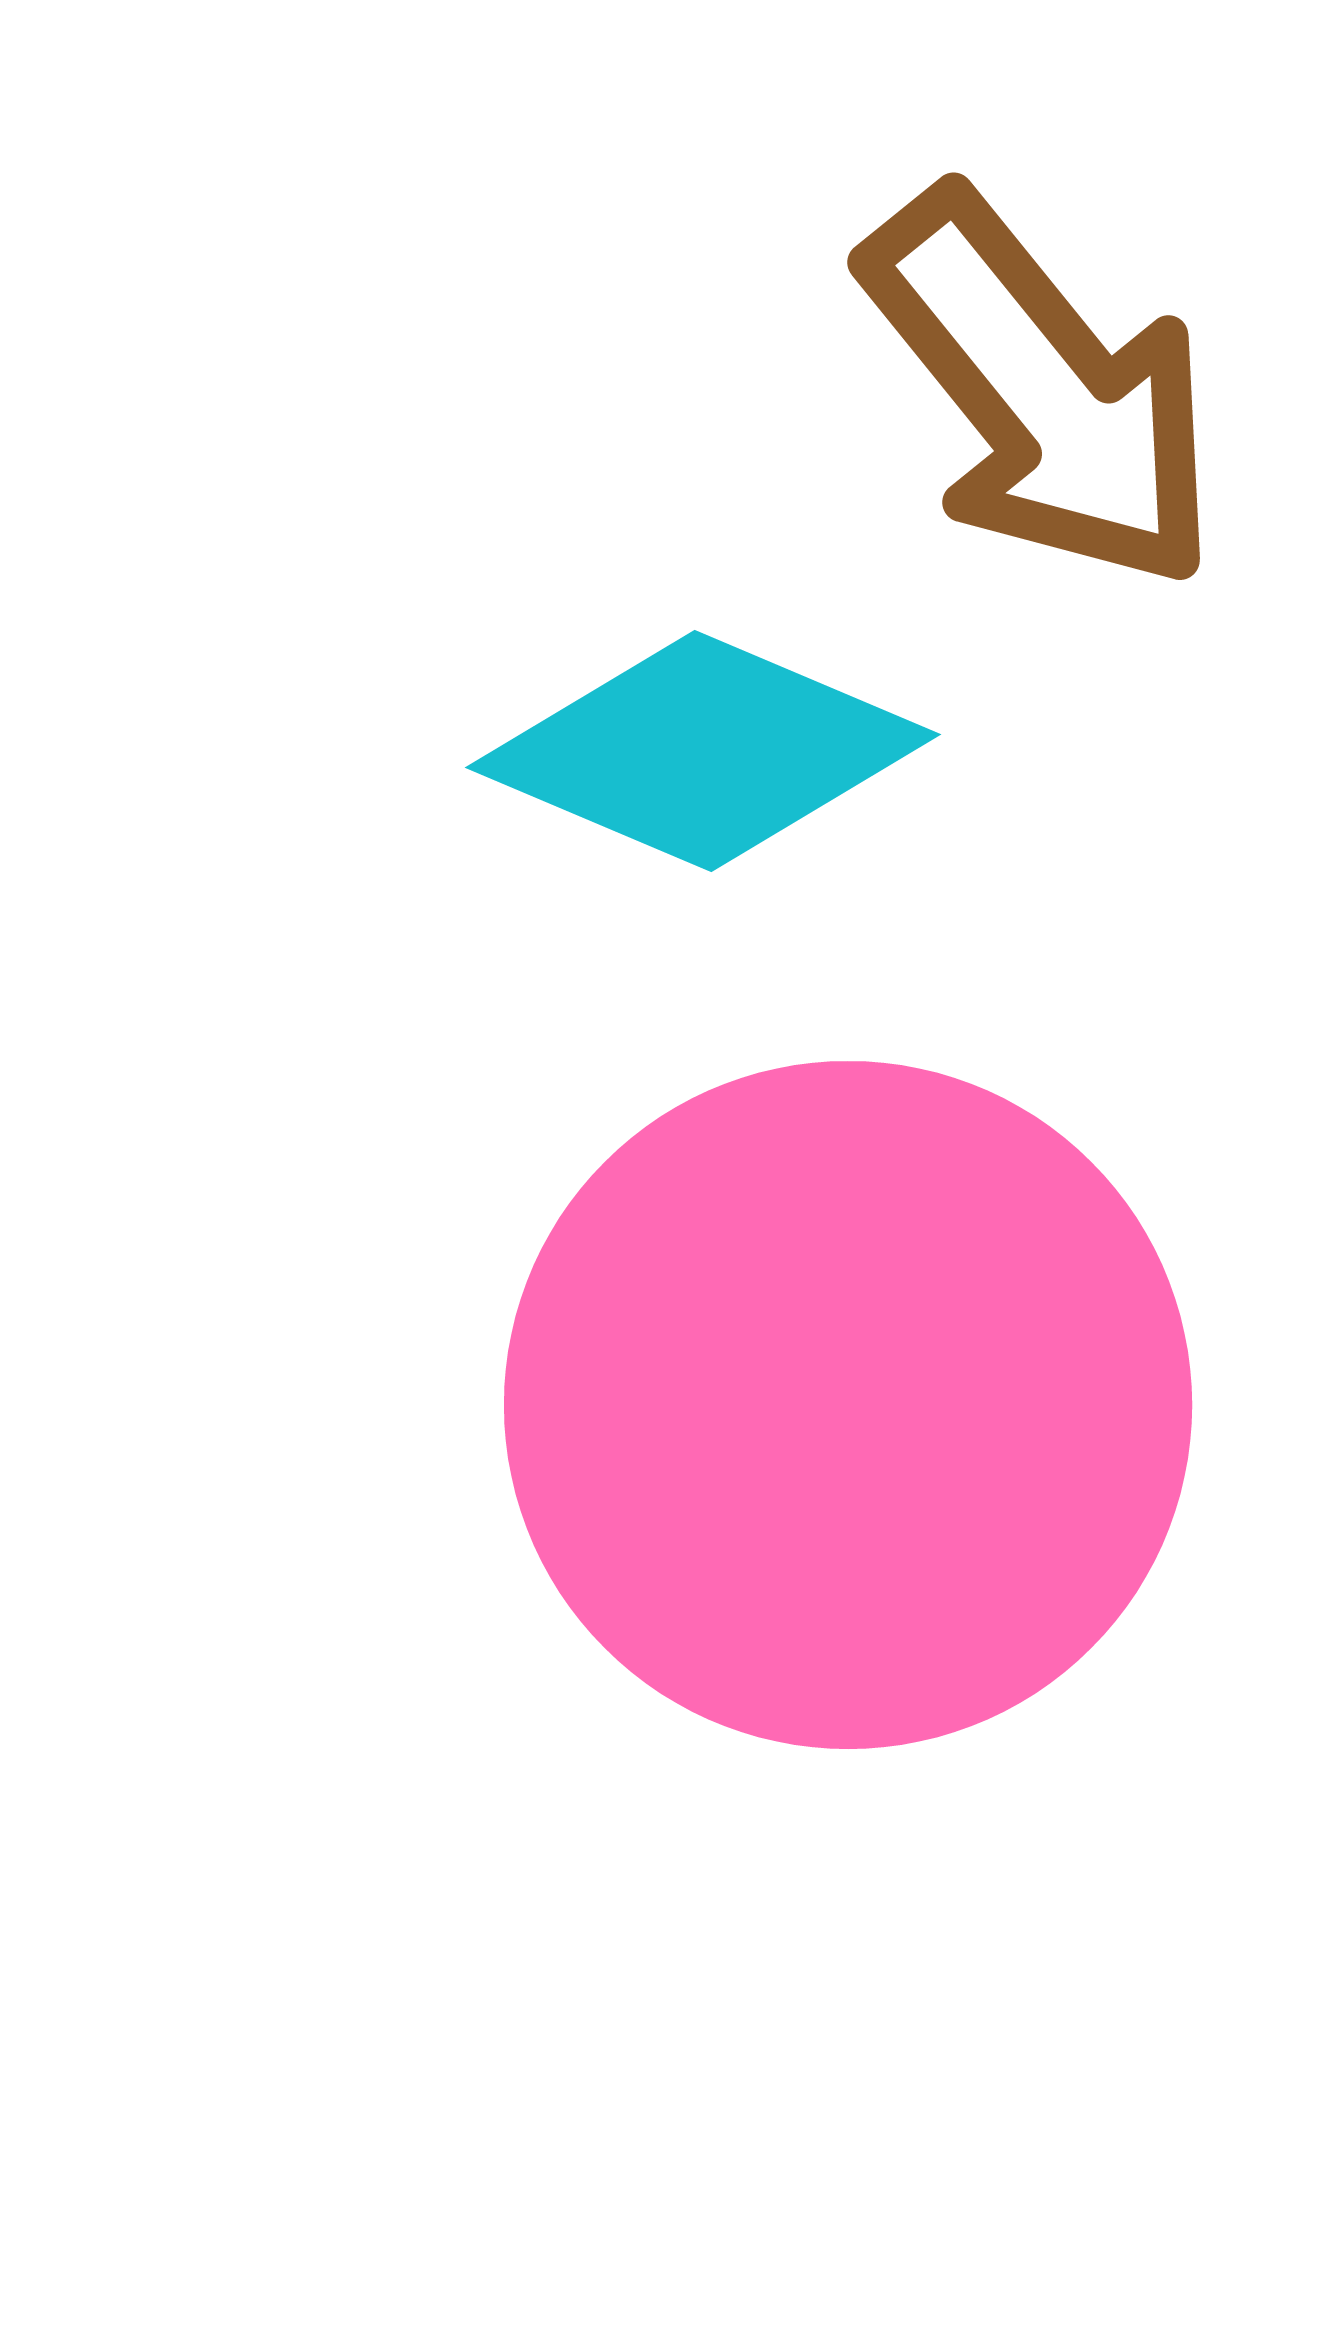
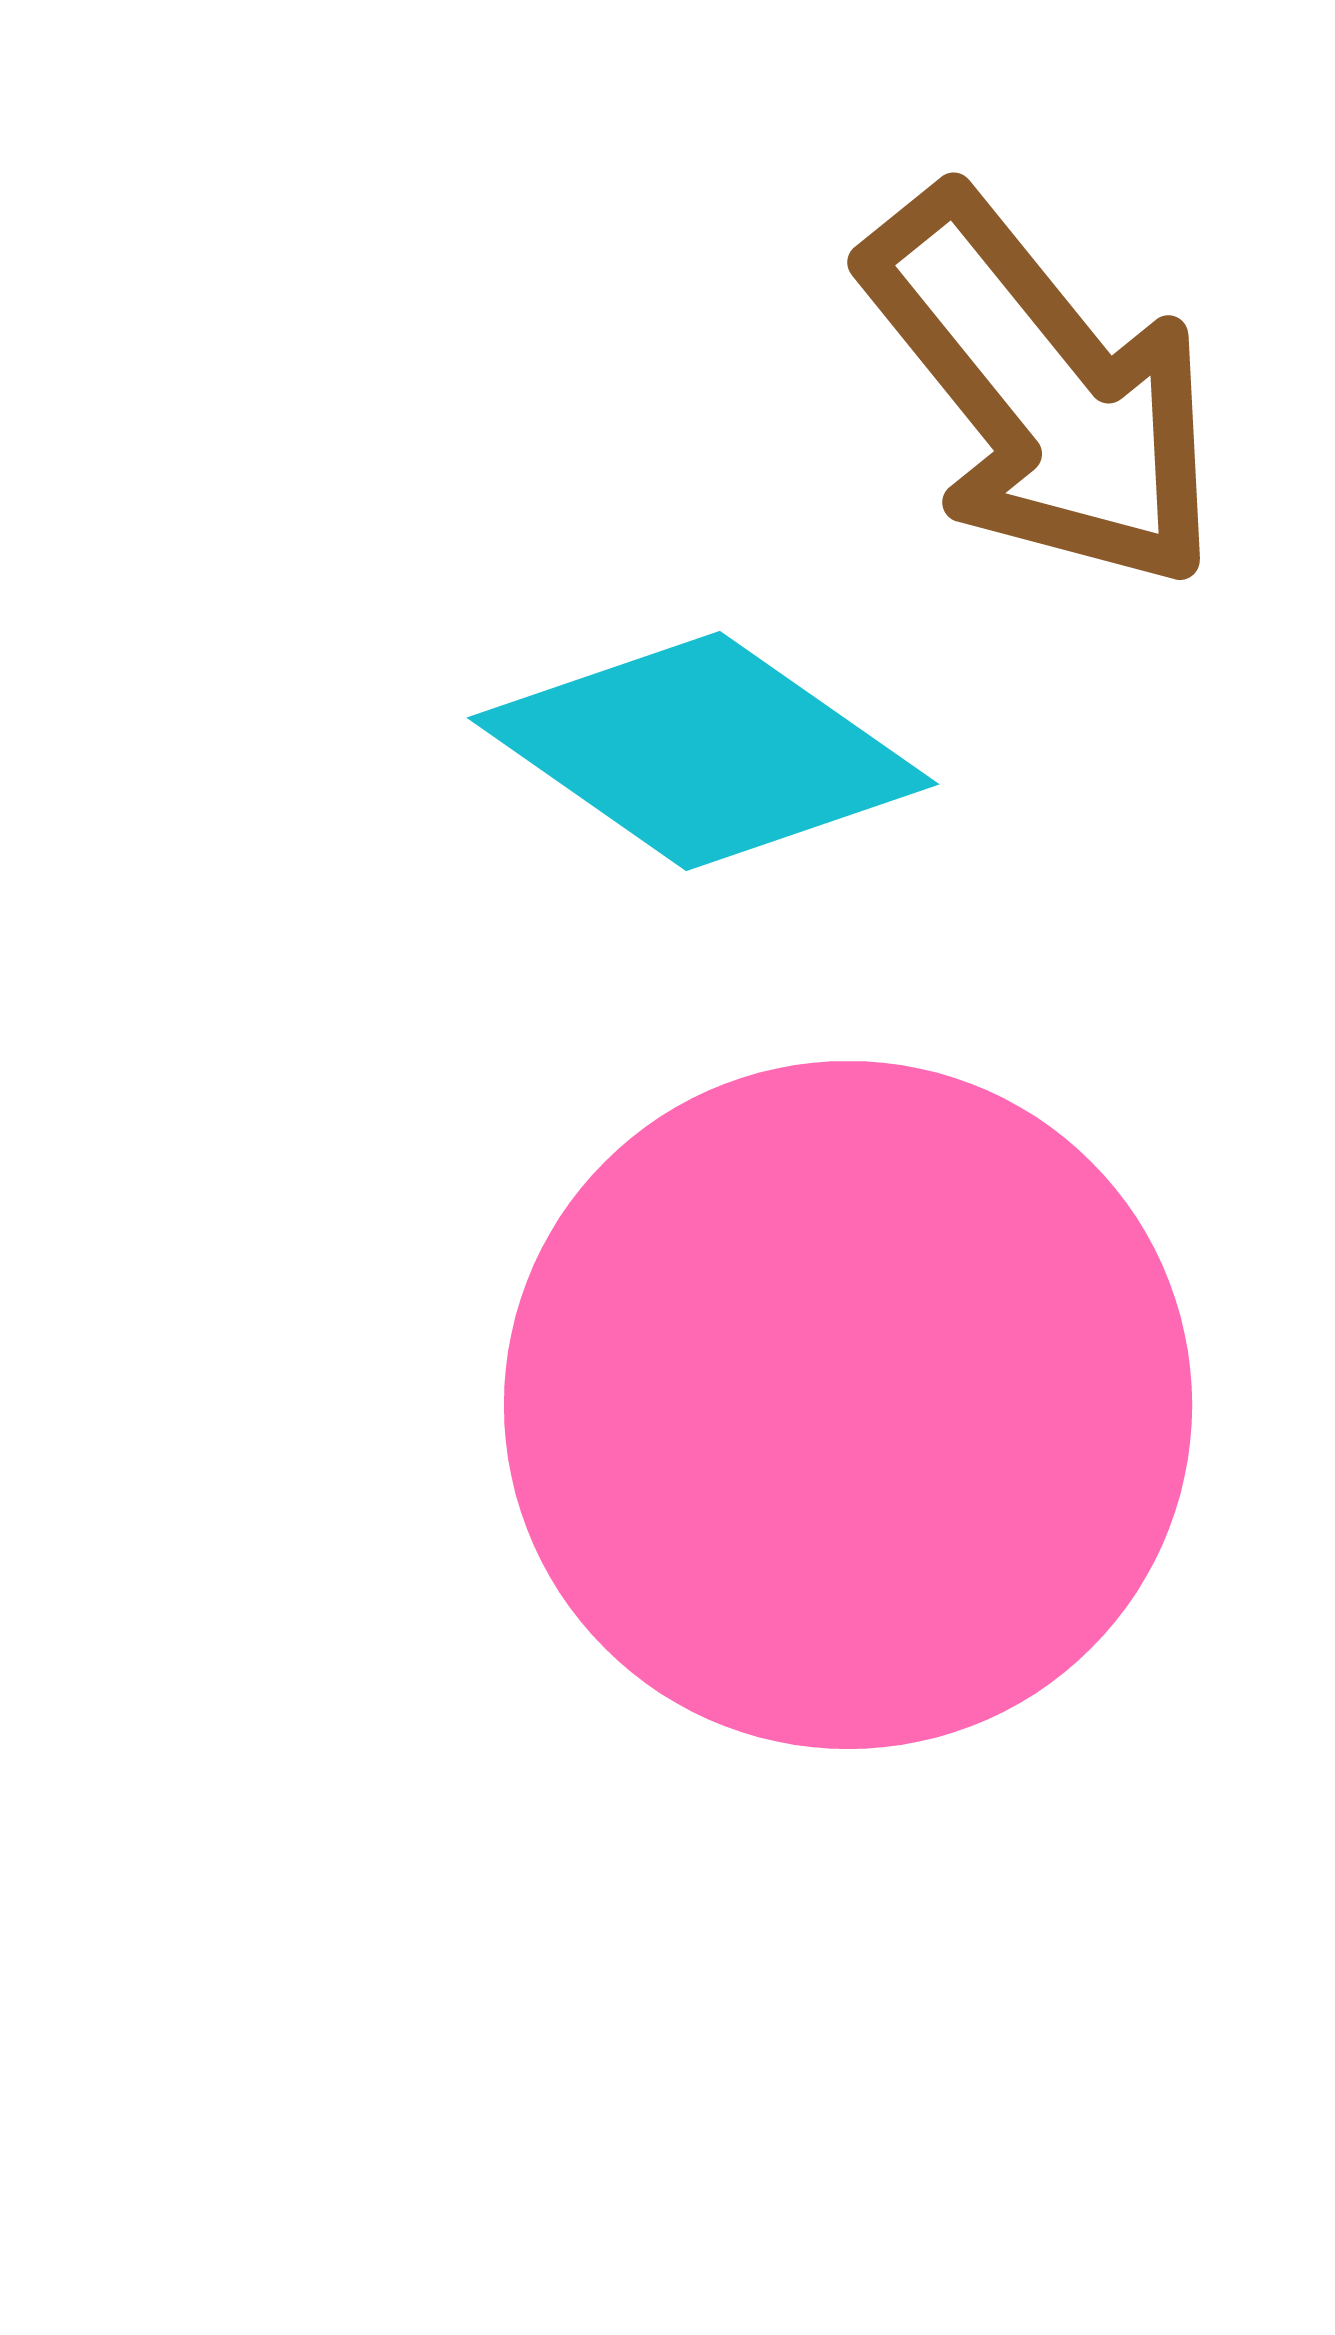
cyan diamond: rotated 12 degrees clockwise
